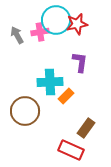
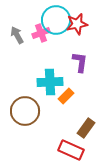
pink cross: moved 1 px right, 1 px down; rotated 12 degrees counterclockwise
